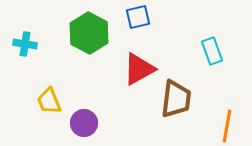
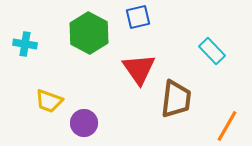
cyan rectangle: rotated 24 degrees counterclockwise
red triangle: rotated 36 degrees counterclockwise
yellow trapezoid: rotated 48 degrees counterclockwise
orange line: rotated 20 degrees clockwise
